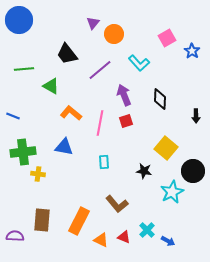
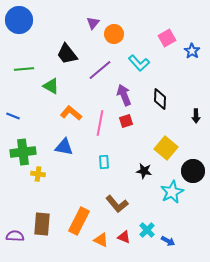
brown rectangle: moved 4 px down
